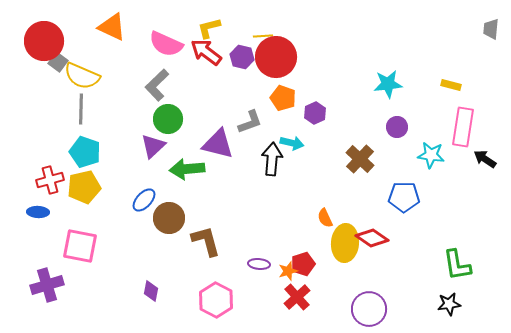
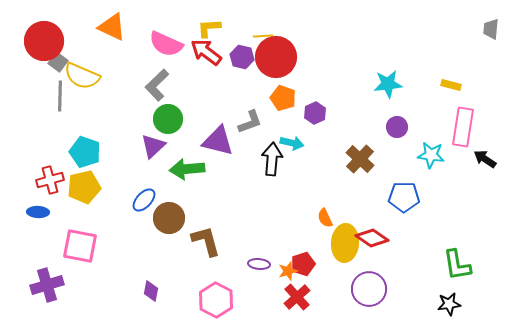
yellow L-shape at (209, 28): rotated 10 degrees clockwise
gray line at (81, 109): moved 21 px left, 13 px up
purple triangle at (218, 144): moved 3 px up
purple circle at (369, 309): moved 20 px up
